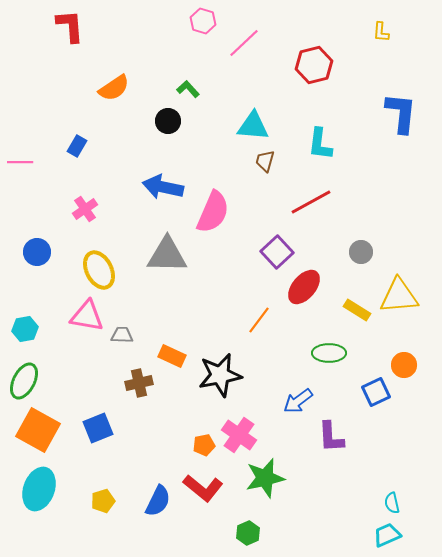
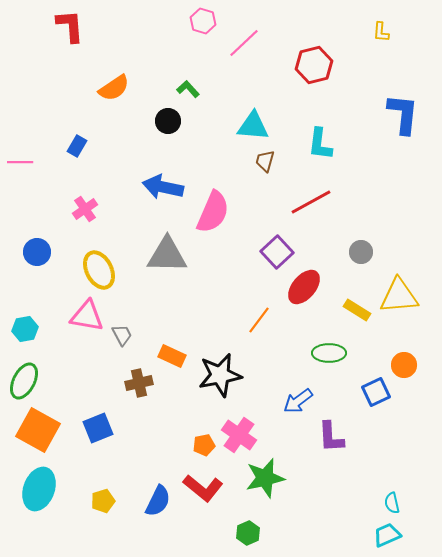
blue L-shape at (401, 113): moved 2 px right, 1 px down
gray trapezoid at (122, 335): rotated 60 degrees clockwise
